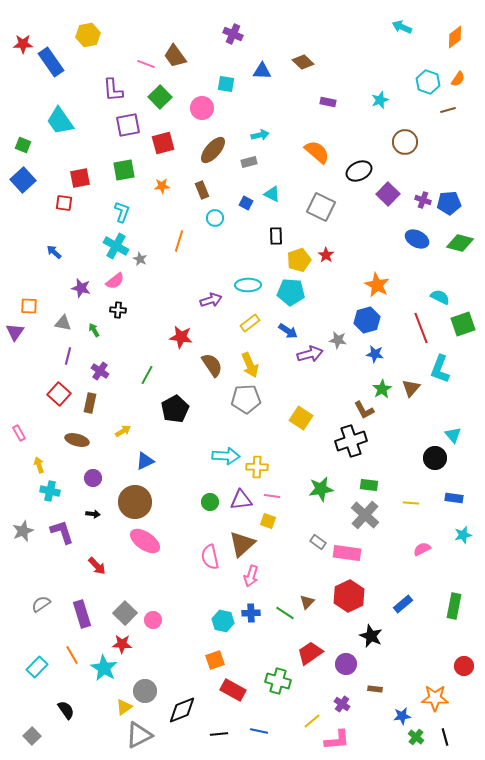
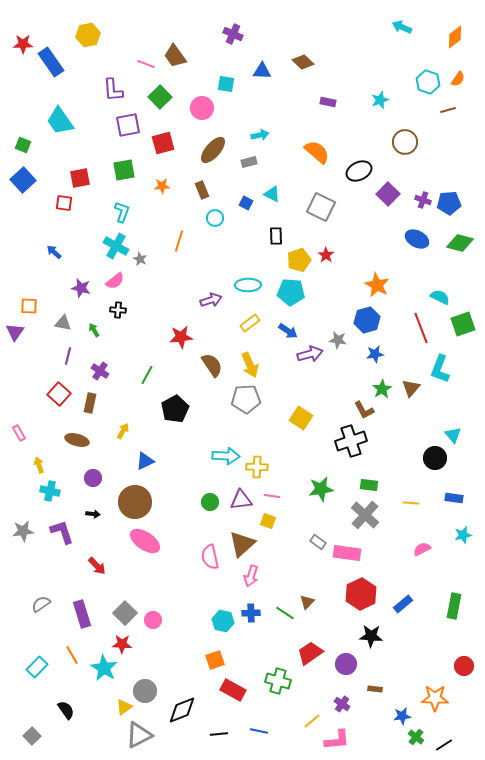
red star at (181, 337): rotated 15 degrees counterclockwise
blue star at (375, 354): rotated 18 degrees counterclockwise
yellow arrow at (123, 431): rotated 28 degrees counterclockwise
gray star at (23, 531): rotated 15 degrees clockwise
red hexagon at (349, 596): moved 12 px right, 2 px up
black star at (371, 636): rotated 20 degrees counterclockwise
black line at (445, 737): moved 1 px left, 8 px down; rotated 72 degrees clockwise
